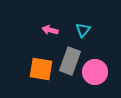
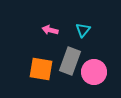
pink circle: moved 1 px left
